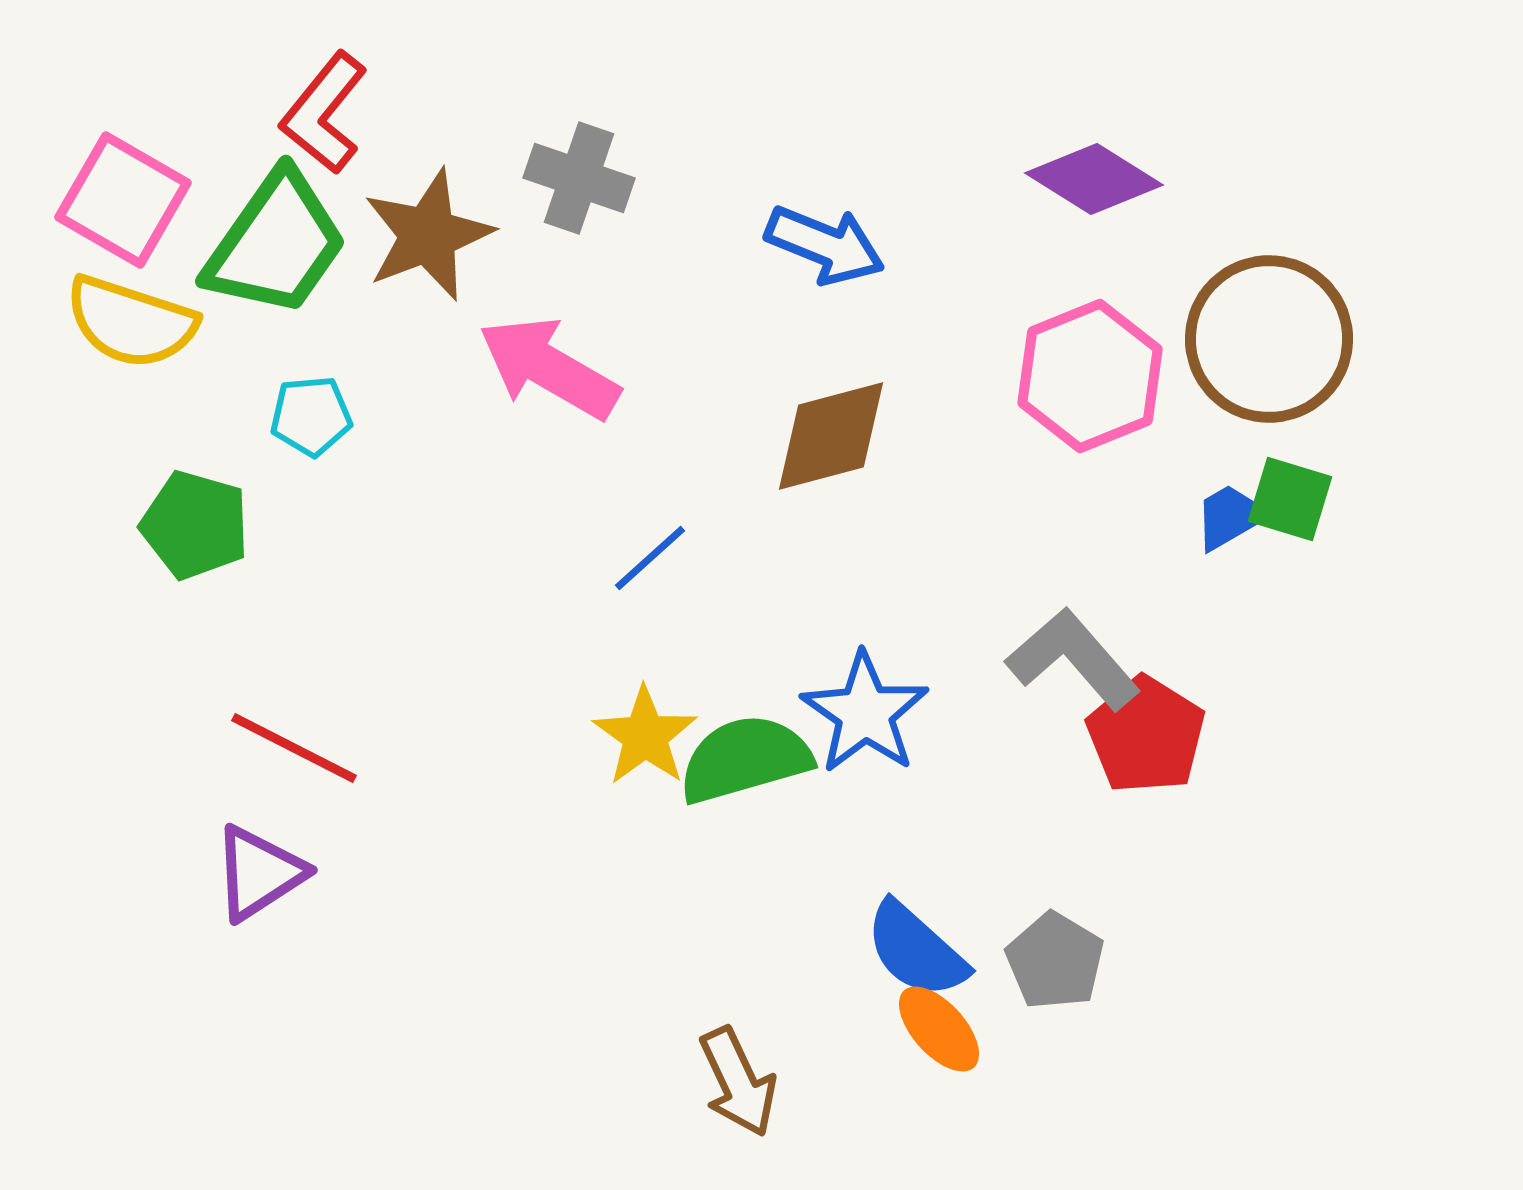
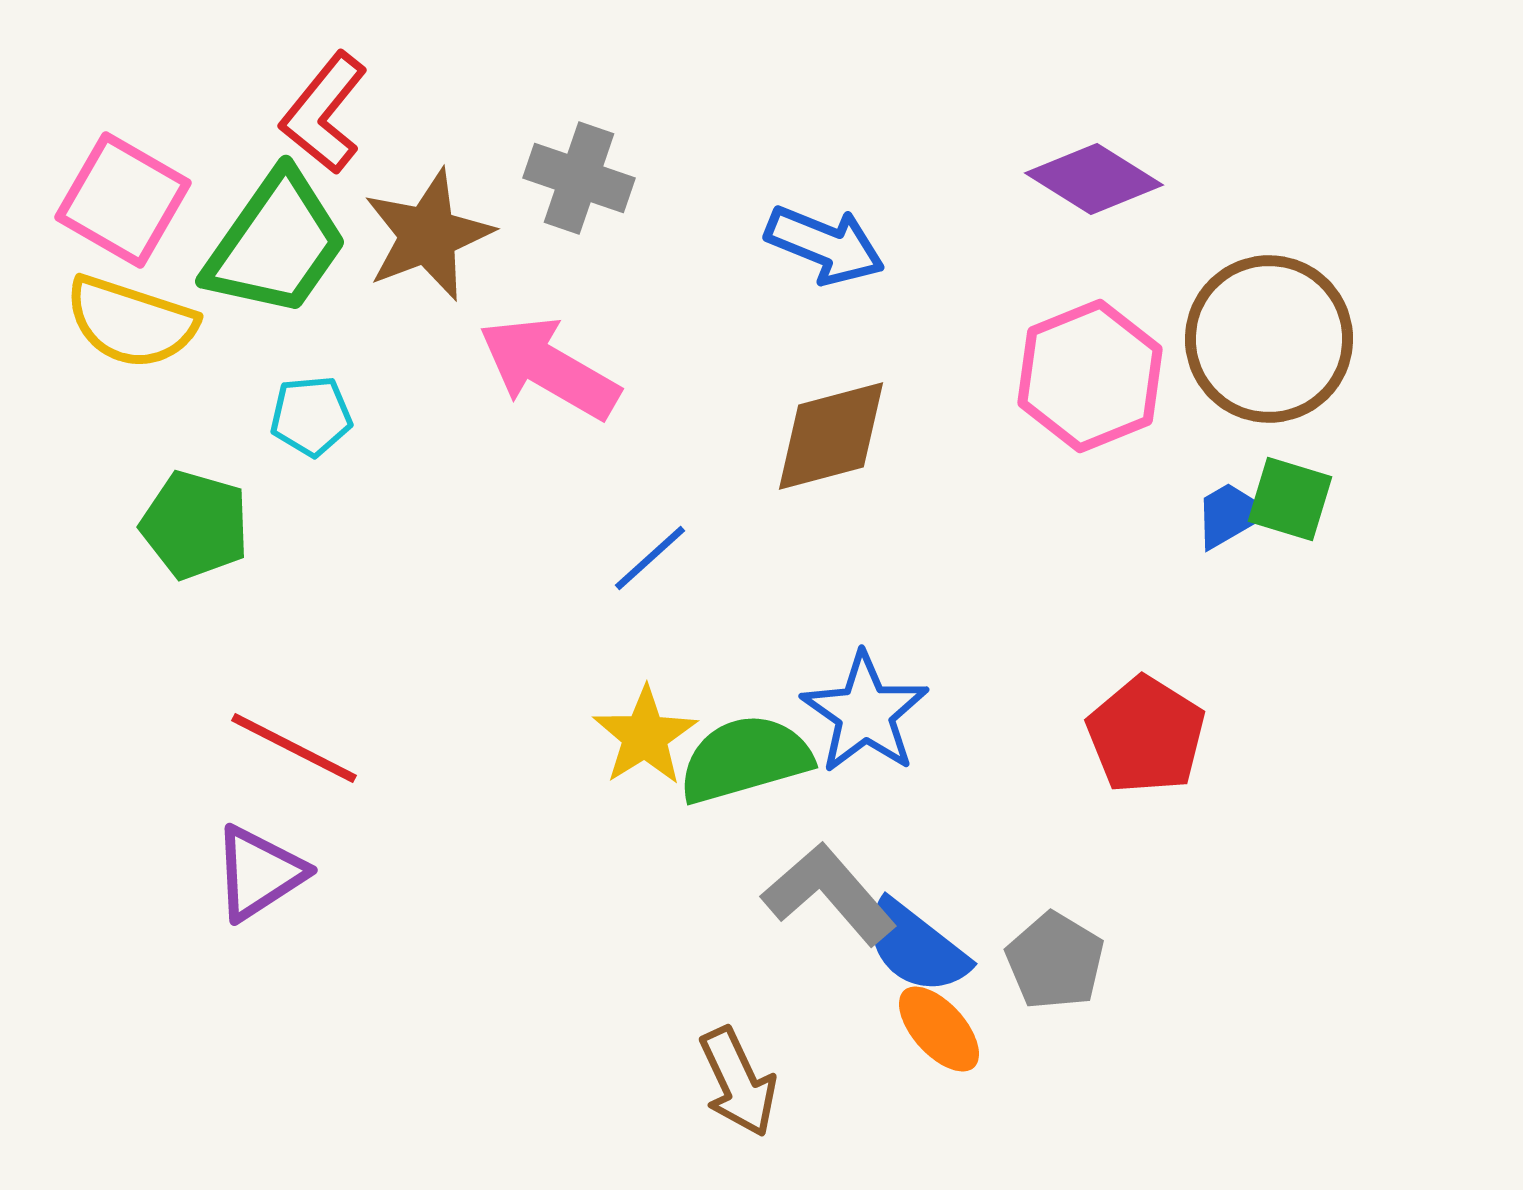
blue trapezoid: moved 2 px up
gray L-shape: moved 244 px left, 235 px down
yellow star: rotated 4 degrees clockwise
blue semicircle: moved 3 px up; rotated 4 degrees counterclockwise
